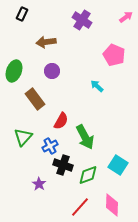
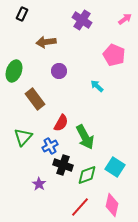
pink arrow: moved 1 px left, 2 px down
purple circle: moved 7 px right
red semicircle: moved 2 px down
cyan square: moved 3 px left, 2 px down
green diamond: moved 1 px left
pink diamond: rotated 10 degrees clockwise
